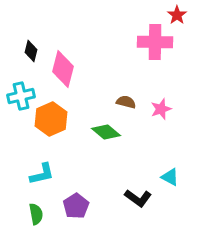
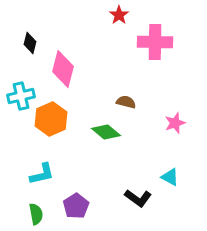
red star: moved 58 px left
black diamond: moved 1 px left, 8 px up
pink star: moved 14 px right, 14 px down
